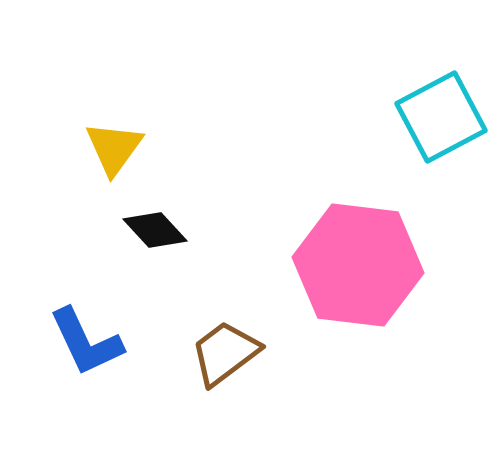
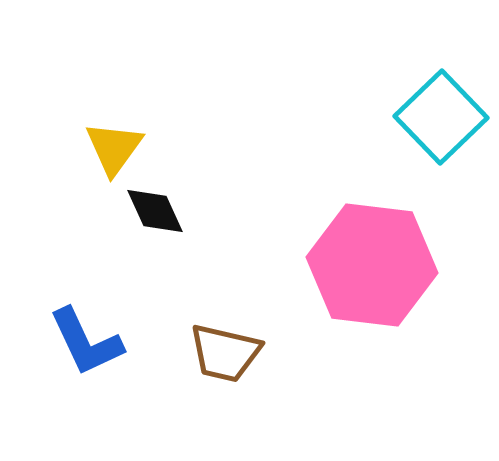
cyan square: rotated 16 degrees counterclockwise
black diamond: moved 19 px up; rotated 18 degrees clockwise
pink hexagon: moved 14 px right
brown trapezoid: rotated 130 degrees counterclockwise
